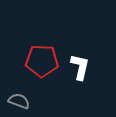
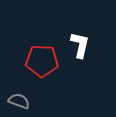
white L-shape: moved 22 px up
